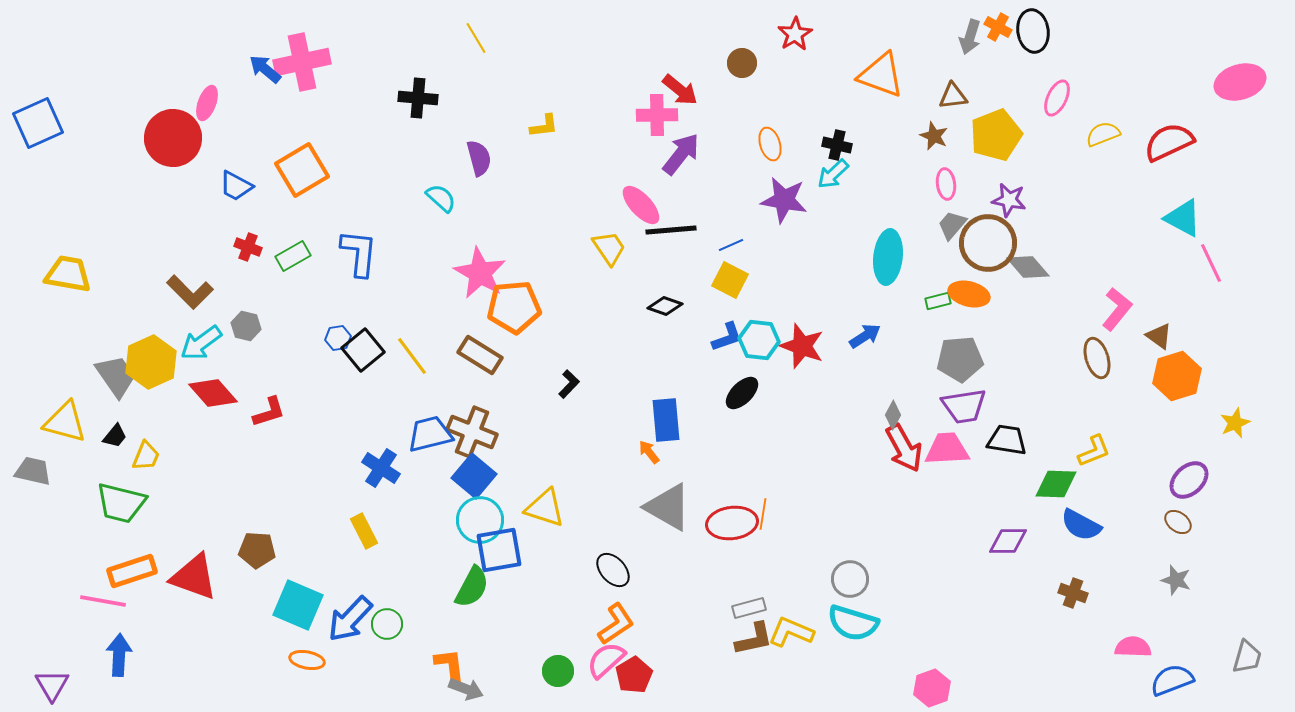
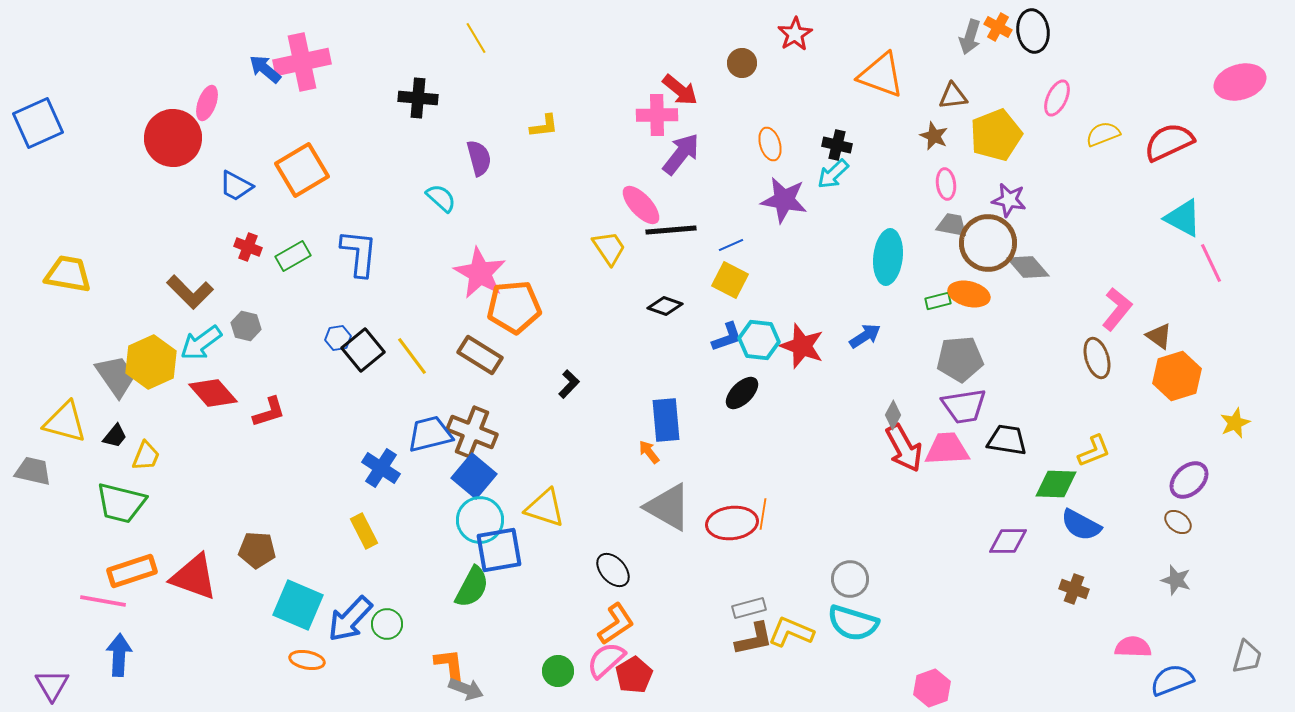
gray trapezoid at (952, 225): rotated 60 degrees clockwise
brown cross at (1073, 593): moved 1 px right, 4 px up
